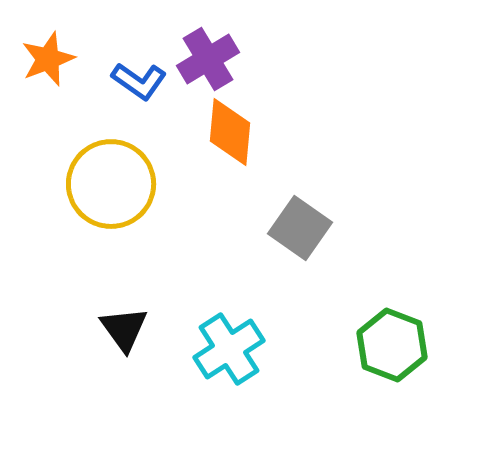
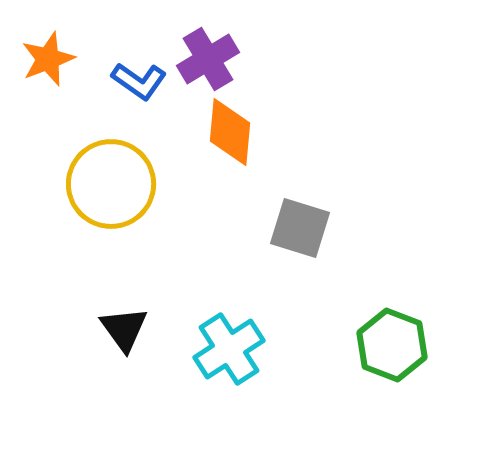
gray square: rotated 18 degrees counterclockwise
